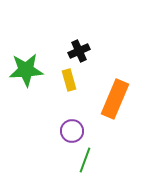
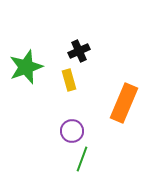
green star: moved 3 px up; rotated 16 degrees counterclockwise
orange rectangle: moved 9 px right, 4 px down
green line: moved 3 px left, 1 px up
